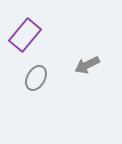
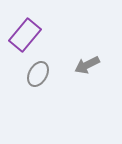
gray ellipse: moved 2 px right, 4 px up
